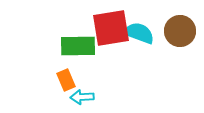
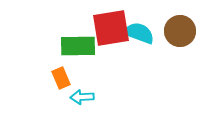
orange rectangle: moved 5 px left, 2 px up
